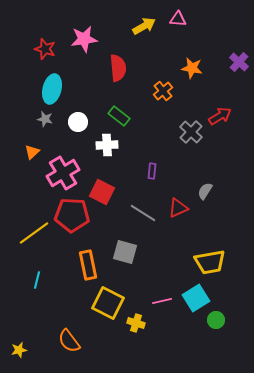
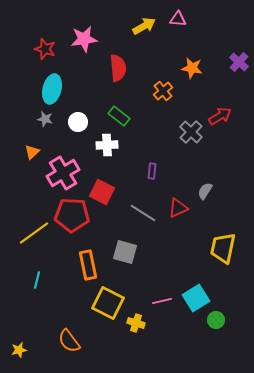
yellow trapezoid: moved 13 px right, 14 px up; rotated 112 degrees clockwise
